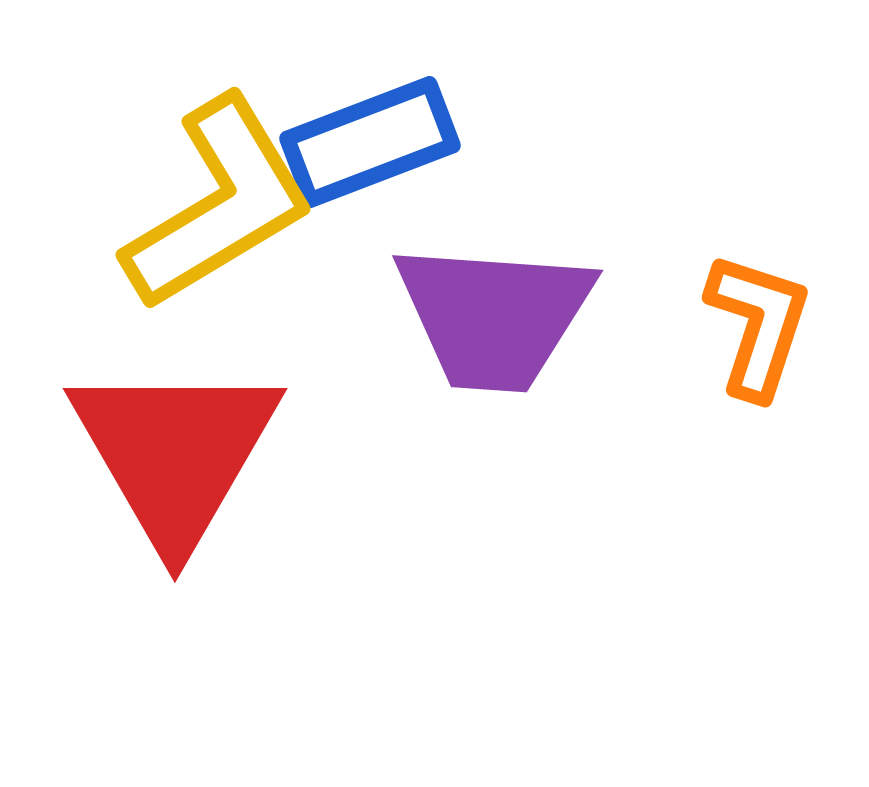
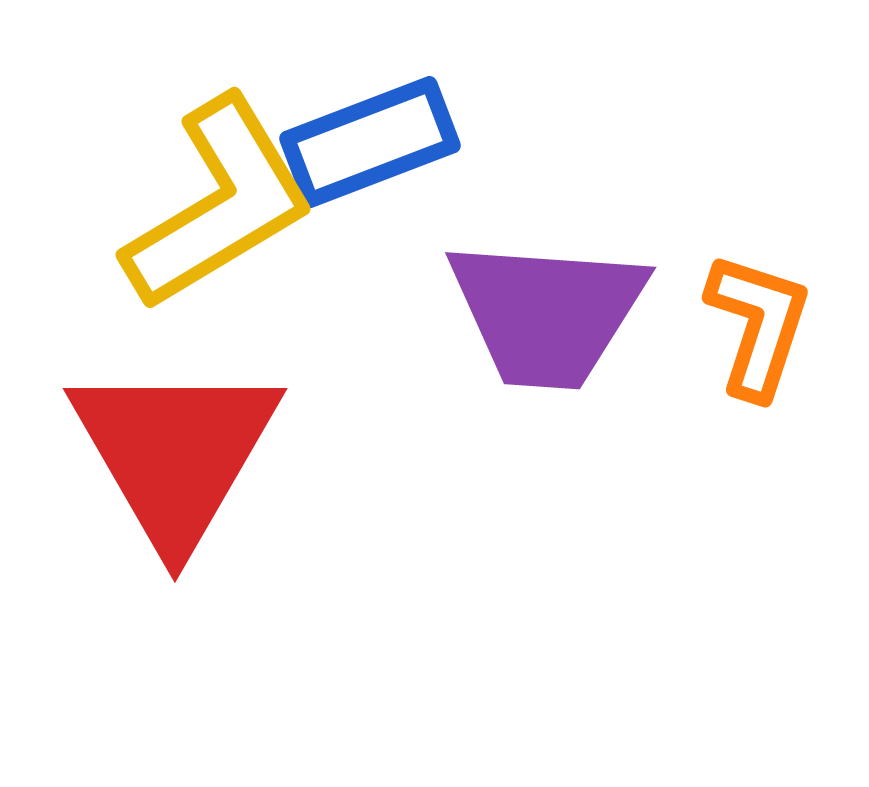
purple trapezoid: moved 53 px right, 3 px up
